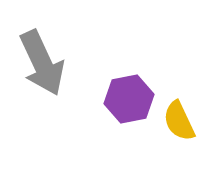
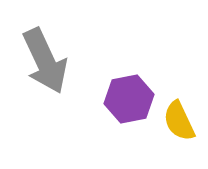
gray arrow: moved 3 px right, 2 px up
